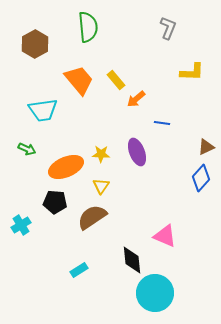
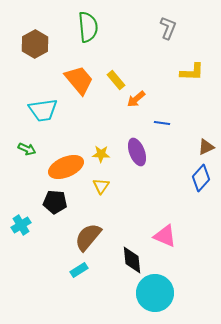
brown semicircle: moved 4 px left, 20 px down; rotated 16 degrees counterclockwise
